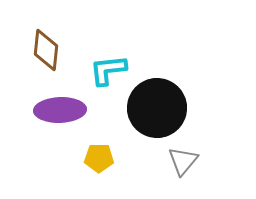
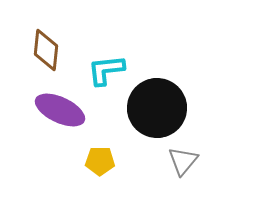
cyan L-shape: moved 2 px left
purple ellipse: rotated 27 degrees clockwise
yellow pentagon: moved 1 px right, 3 px down
